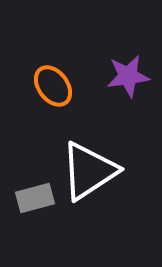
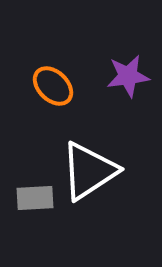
orange ellipse: rotated 9 degrees counterclockwise
gray rectangle: rotated 12 degrees clockwise
